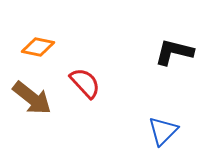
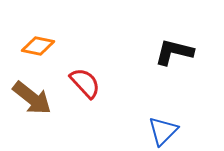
orange diamond: moved 1 px up
